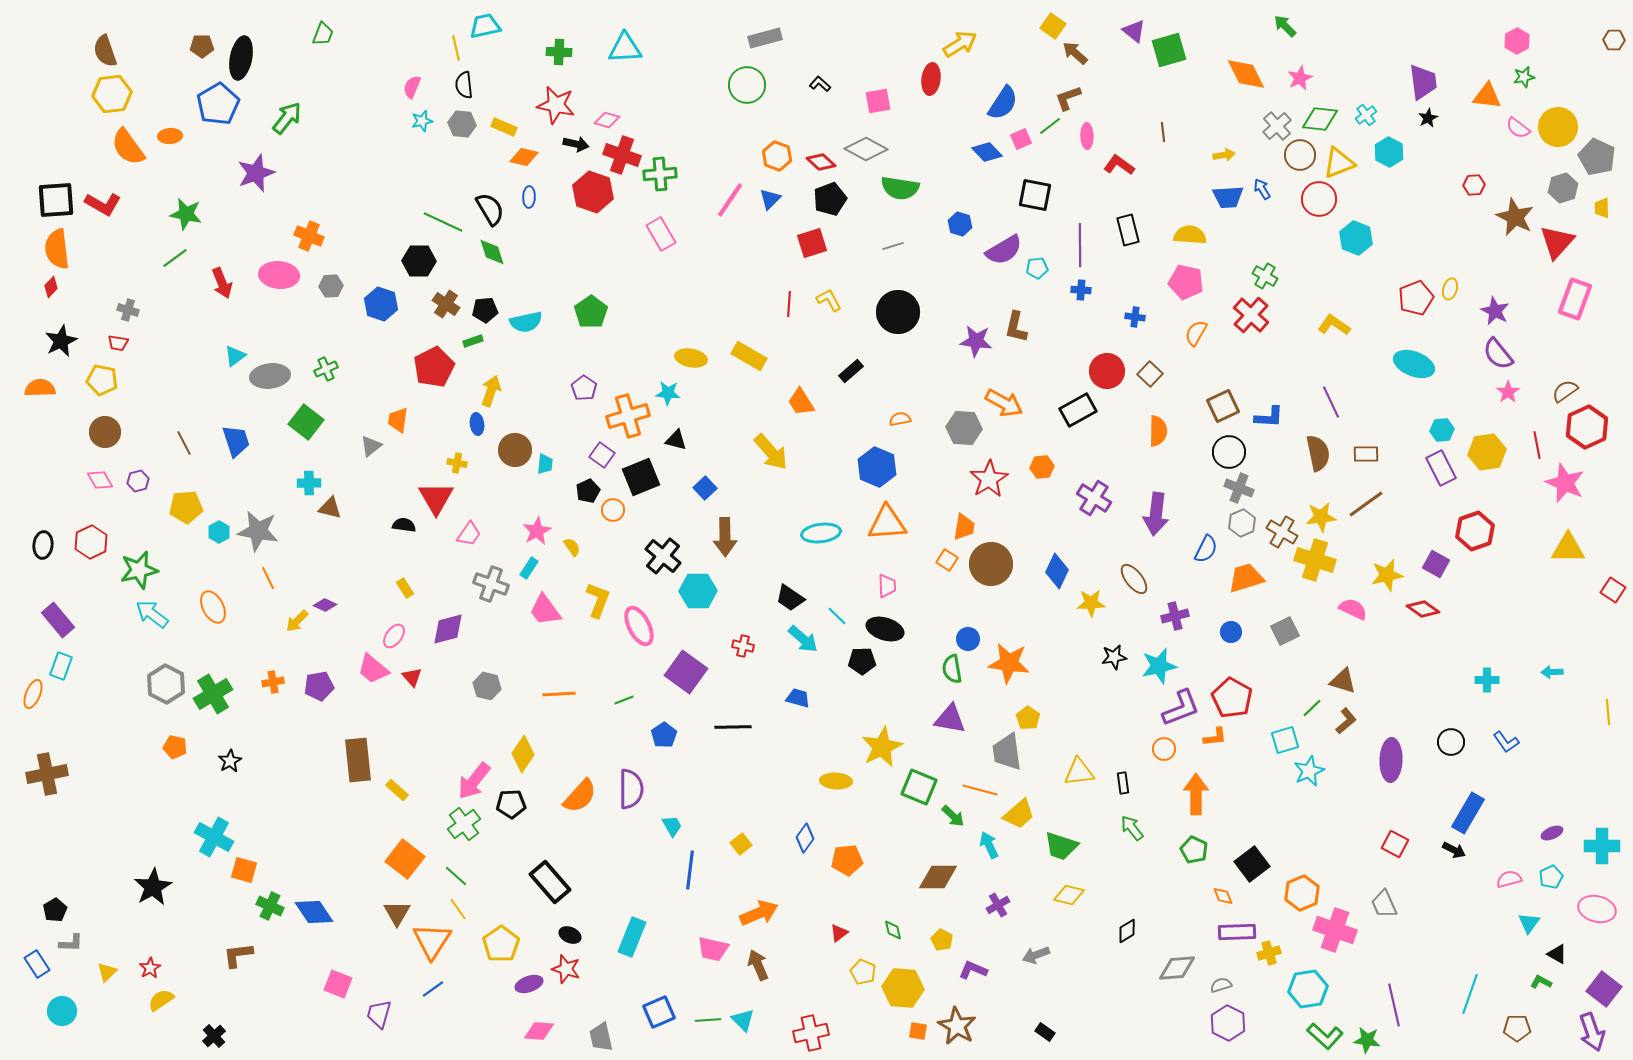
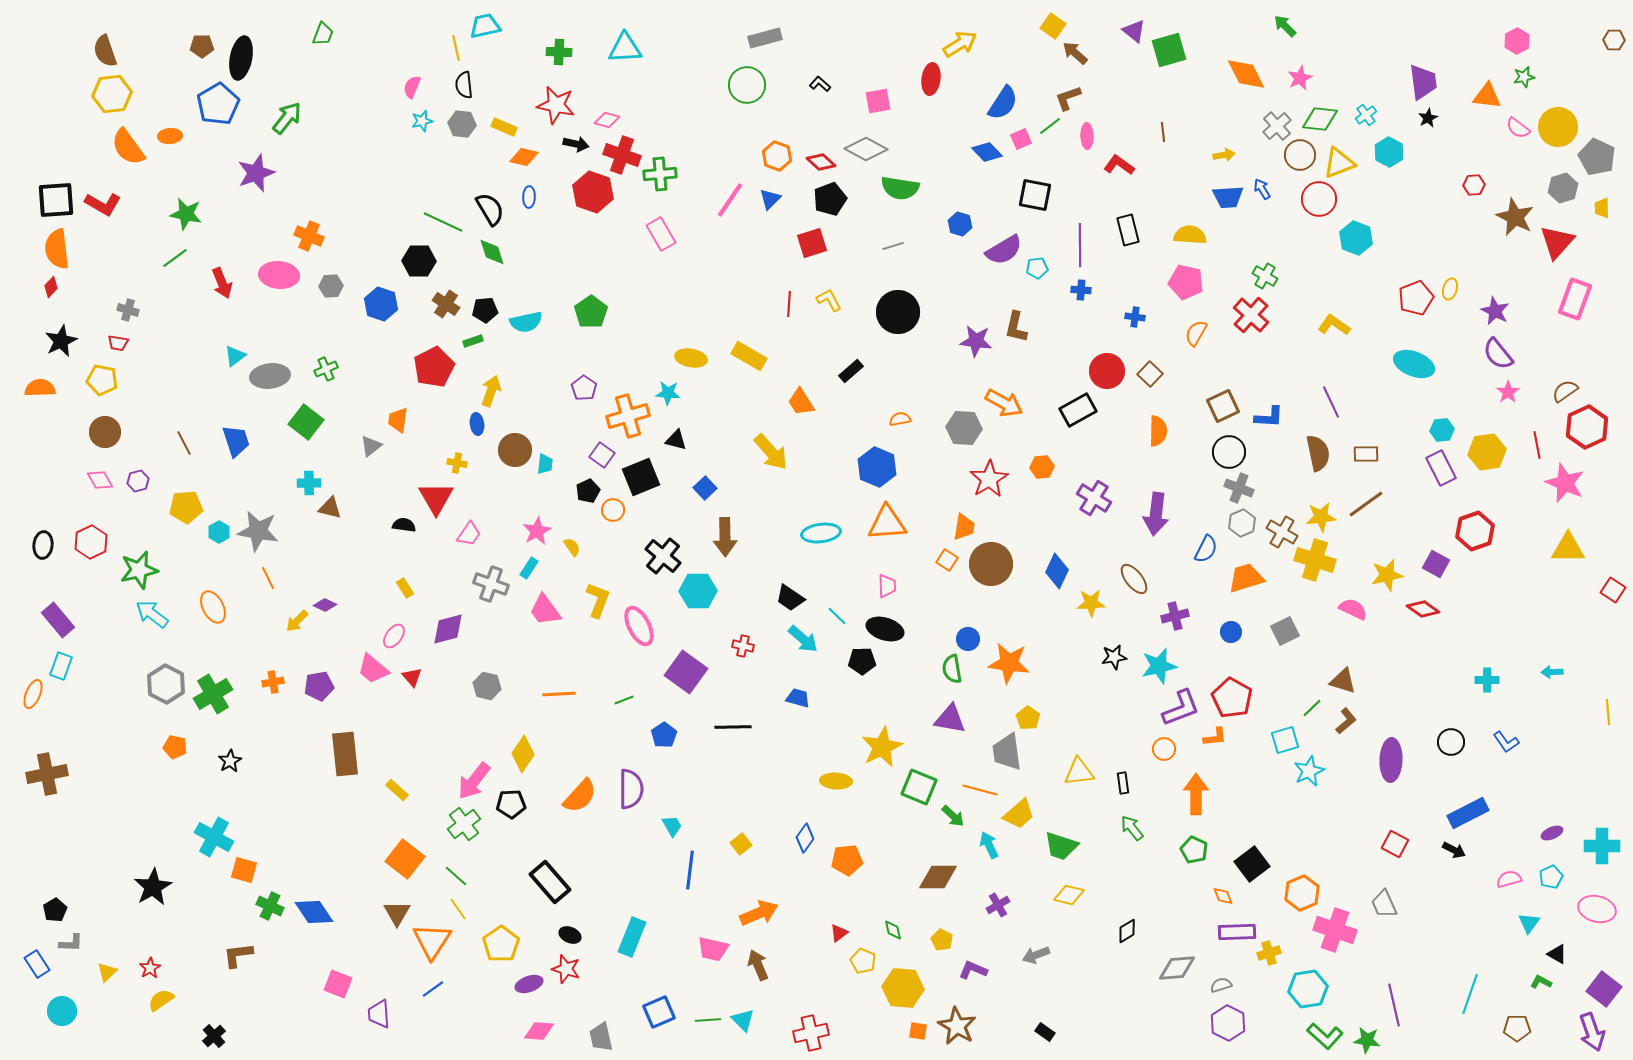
brown rectangle at (358, 760): moved 13 px left, 6 px up
blue rectangle at (1468, 813): rotated 33 degrees clockwise
yellow pentagon at (863, 972): moved 11 px up
purple trapezoid at (379, 1014): rotated 20 degrees counterclockwise
